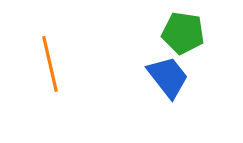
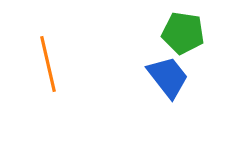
orange line: moved 2 px left
